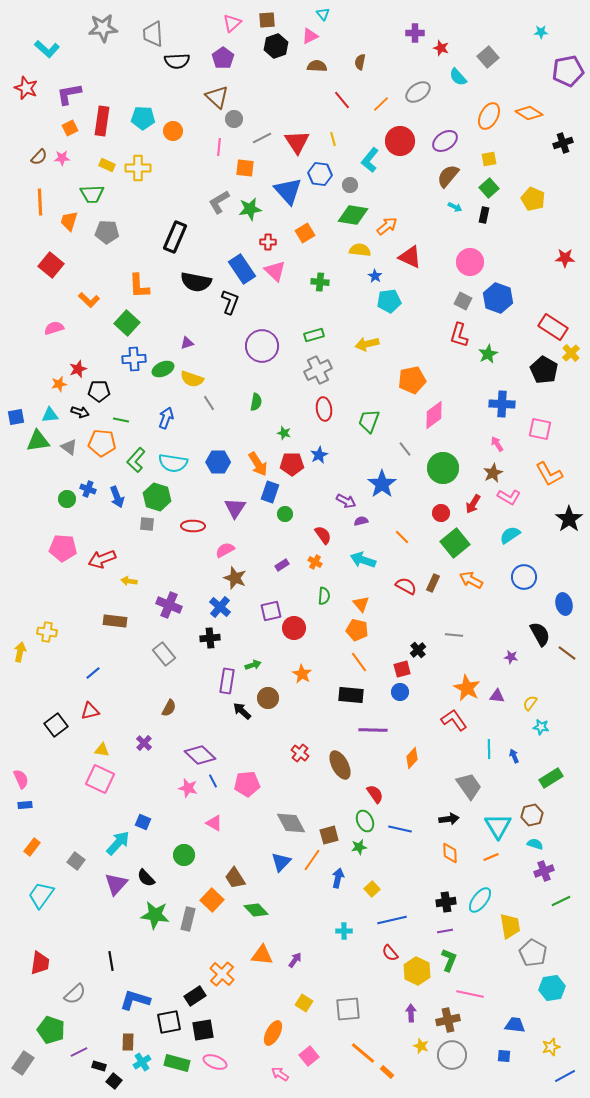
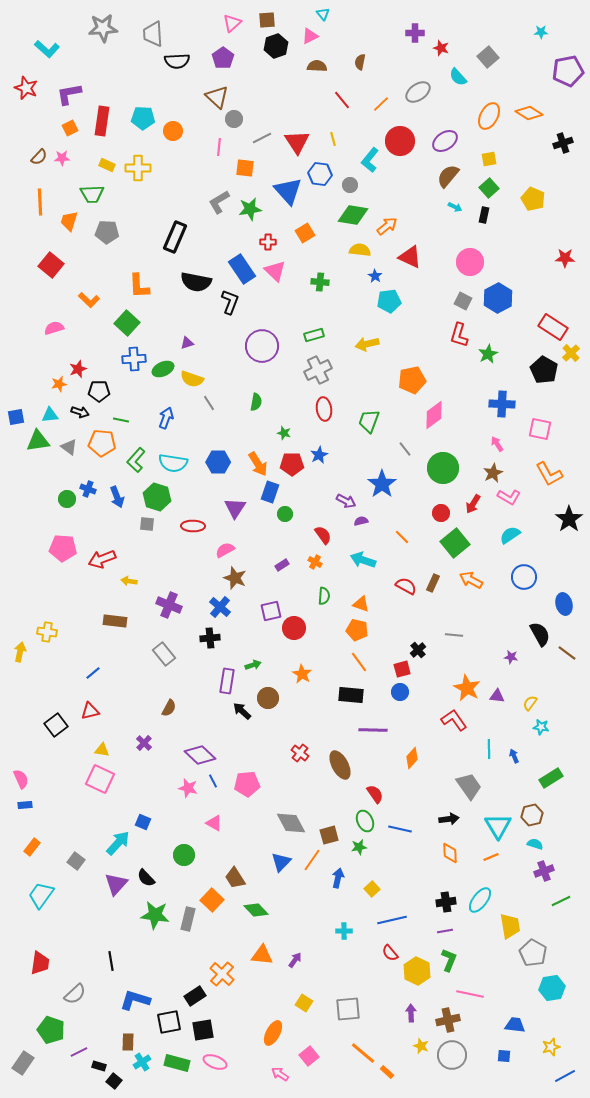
blue hexagon at (498, 298): rotated 12 degrees clockwise
orange triangle at (361, 604): rotated 30 degrees counterclockwise
